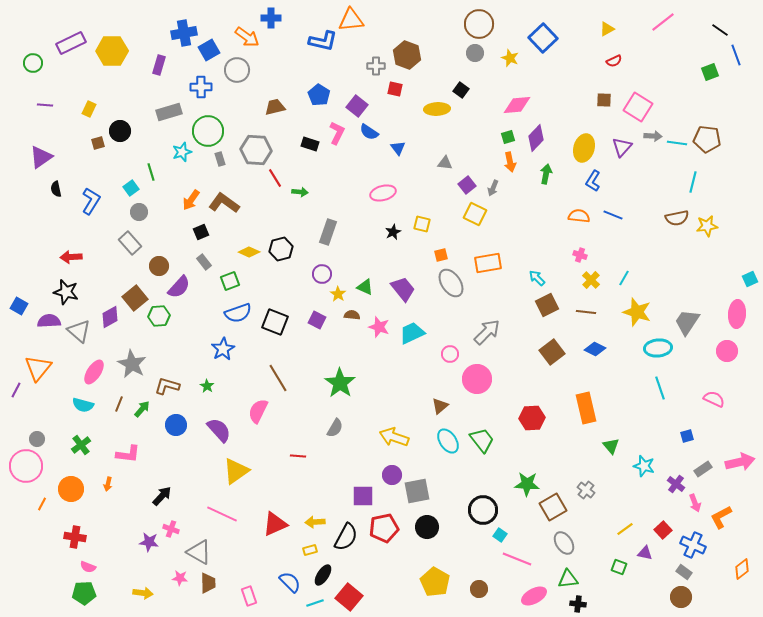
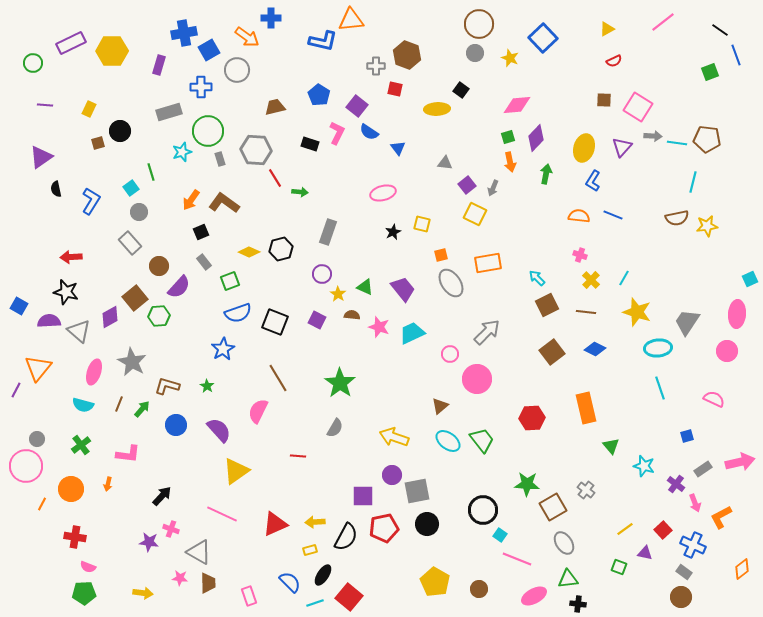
gray star at (132, 364): moved 2 px up
pink ellipse at (94, 372): rotated 15 degrees counterclockwise
cyan ellipse at (448, 441): rotated 20 degrees counterclockwise
black circle at (427, 527): moved 3 px up
